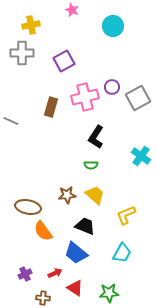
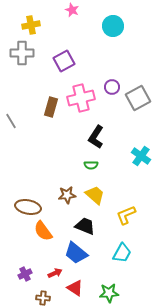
pink cross: moved 4 px left, 1 px down
gray line: rotated 35 degrees clockwise
